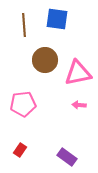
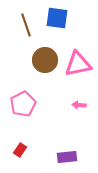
blue square: moved 1 px up
brown line: moved 2 px right; rotated 15 degrees counterclockwise
pink triangle: moved 9 px up
pink pentagon: rotated 20 degrees counterclockwise
purple rectangle: rotated 42 degrees counterclockwise
